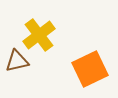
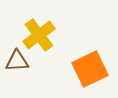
brown triangle: rotated 10 degrees clockwise
